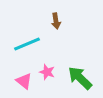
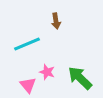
pink triangle: moved 4 px right, 4 px down; rotated 12 degrees clockwise
